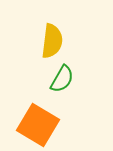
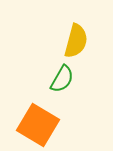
yellow semicircle: moved 24 px right; rotated 8 degrees clockwise
